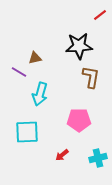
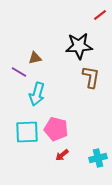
cyan arrow: moved 3 px left
pink pentagon: moved 23 px left, 9 px down; rotated 15 degrees clockwise
